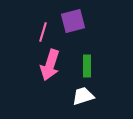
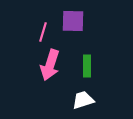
purple square: rotated 15 degrees clockwise
white trapezoid: moved 4 px down
